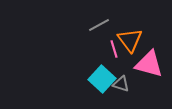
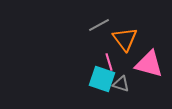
orange triangle: moved 5 px left, 1 px up
pink line: moved 5 px left, 13 px down
cyan square: rotated 24 degrees counterclockwise
